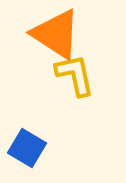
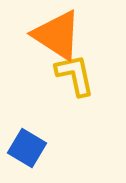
orange triangle: moved 1 px right, 1 px down
